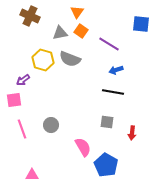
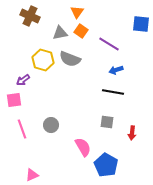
pink triangle: rotated 24 degrees counterclockwise
